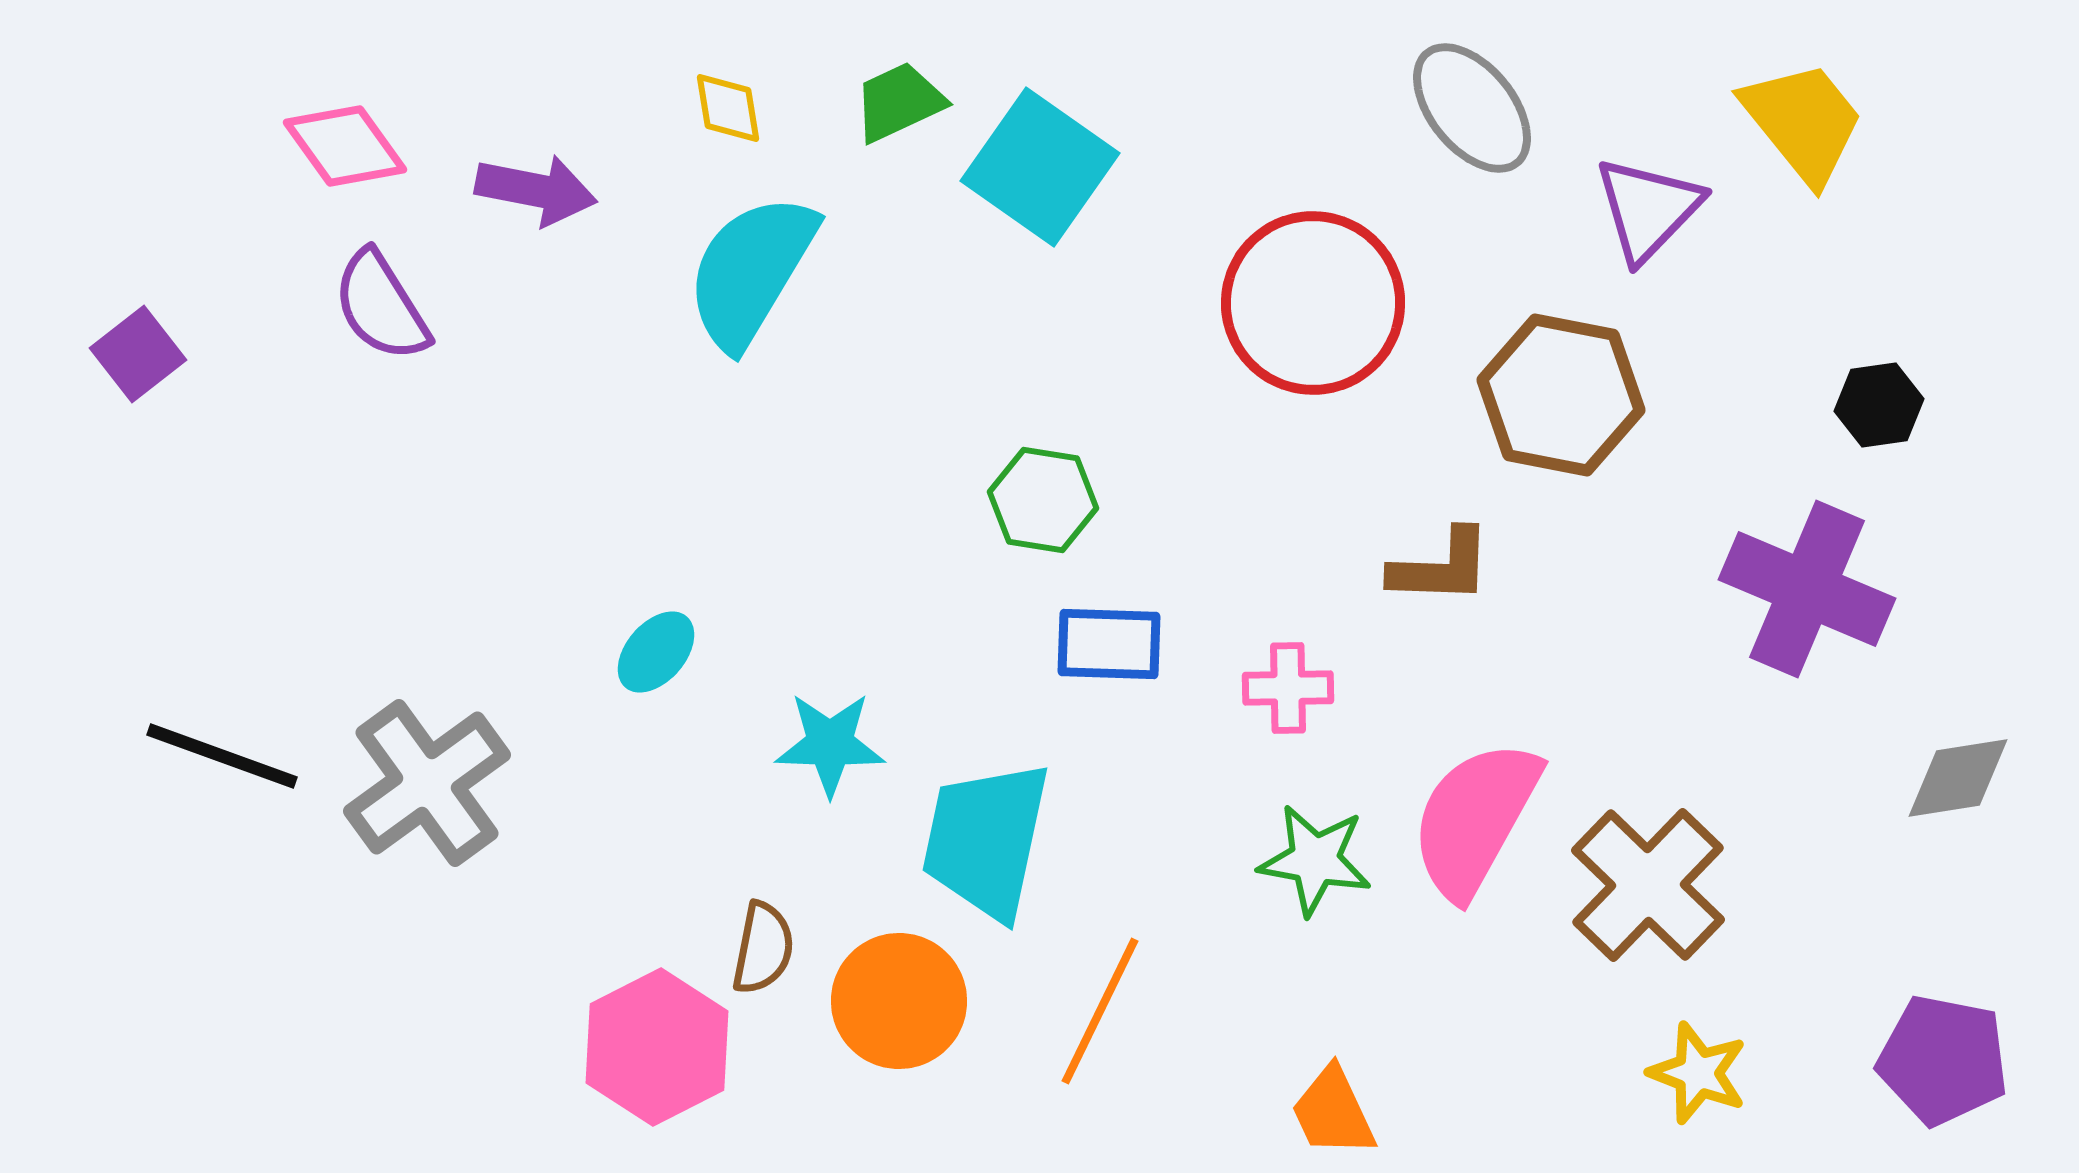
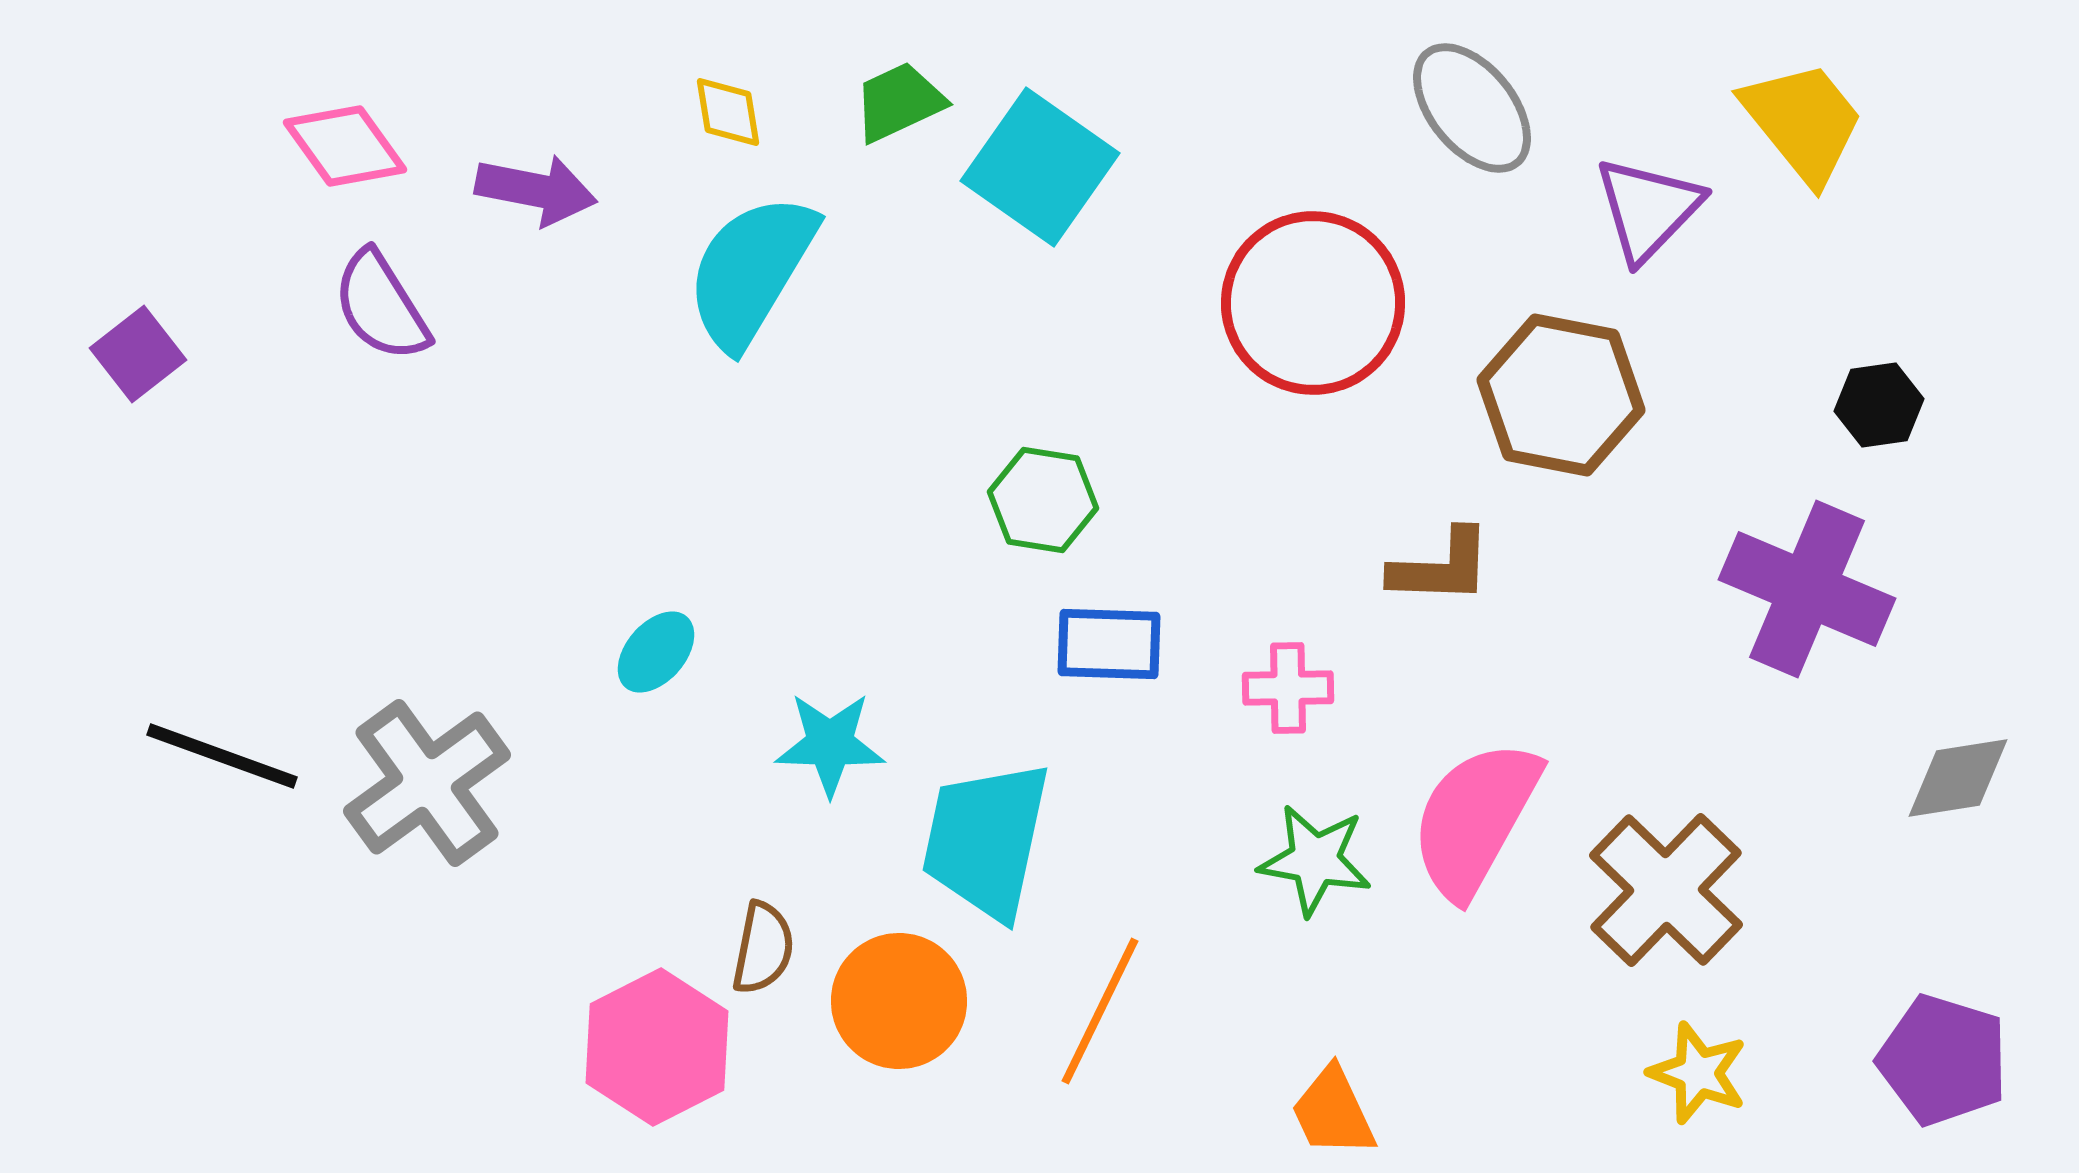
yellow diamond: moved 4 px down
brown cross: moved 18 px right, 5 px down
purple pentagon: rotated 6 degrees clockwise
